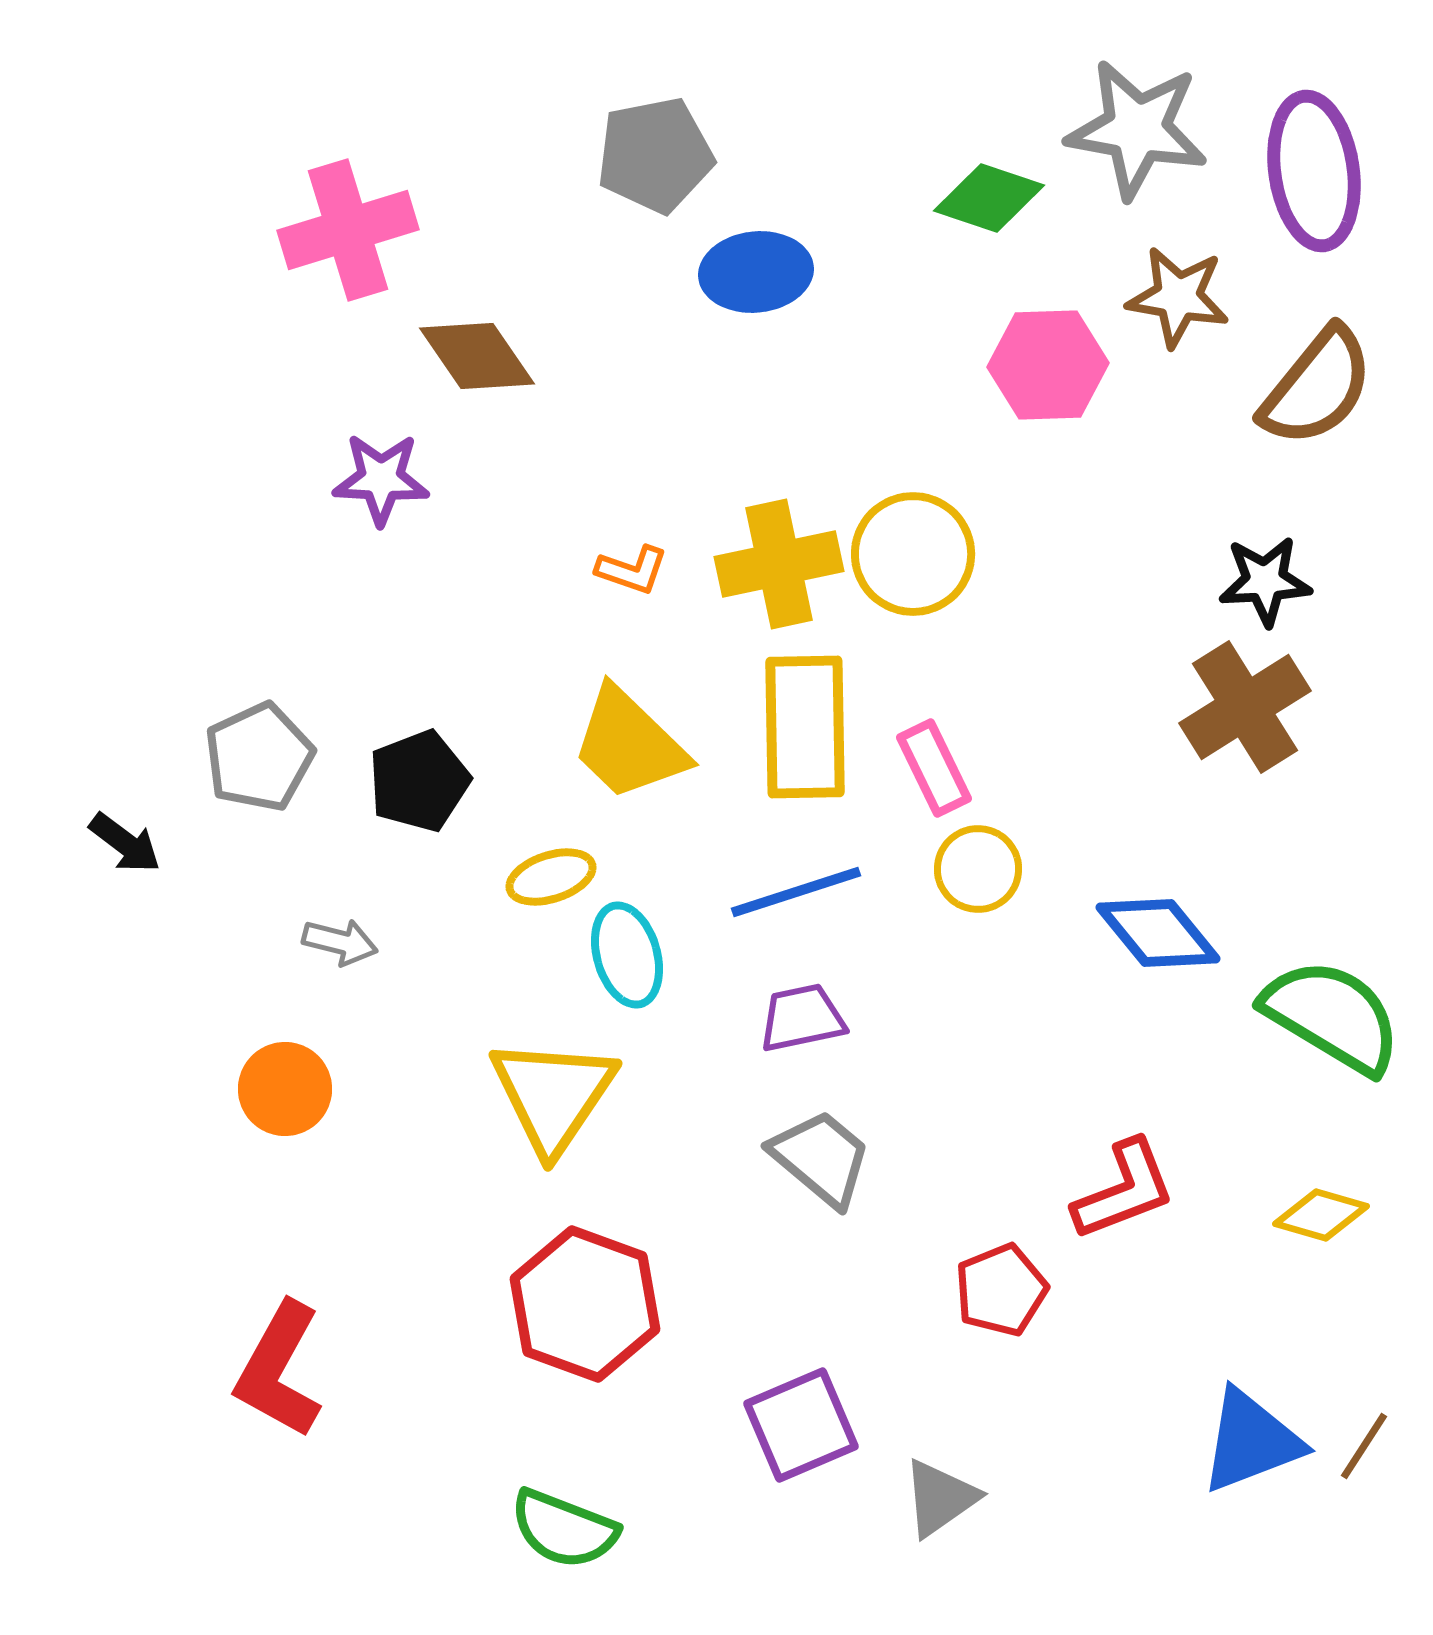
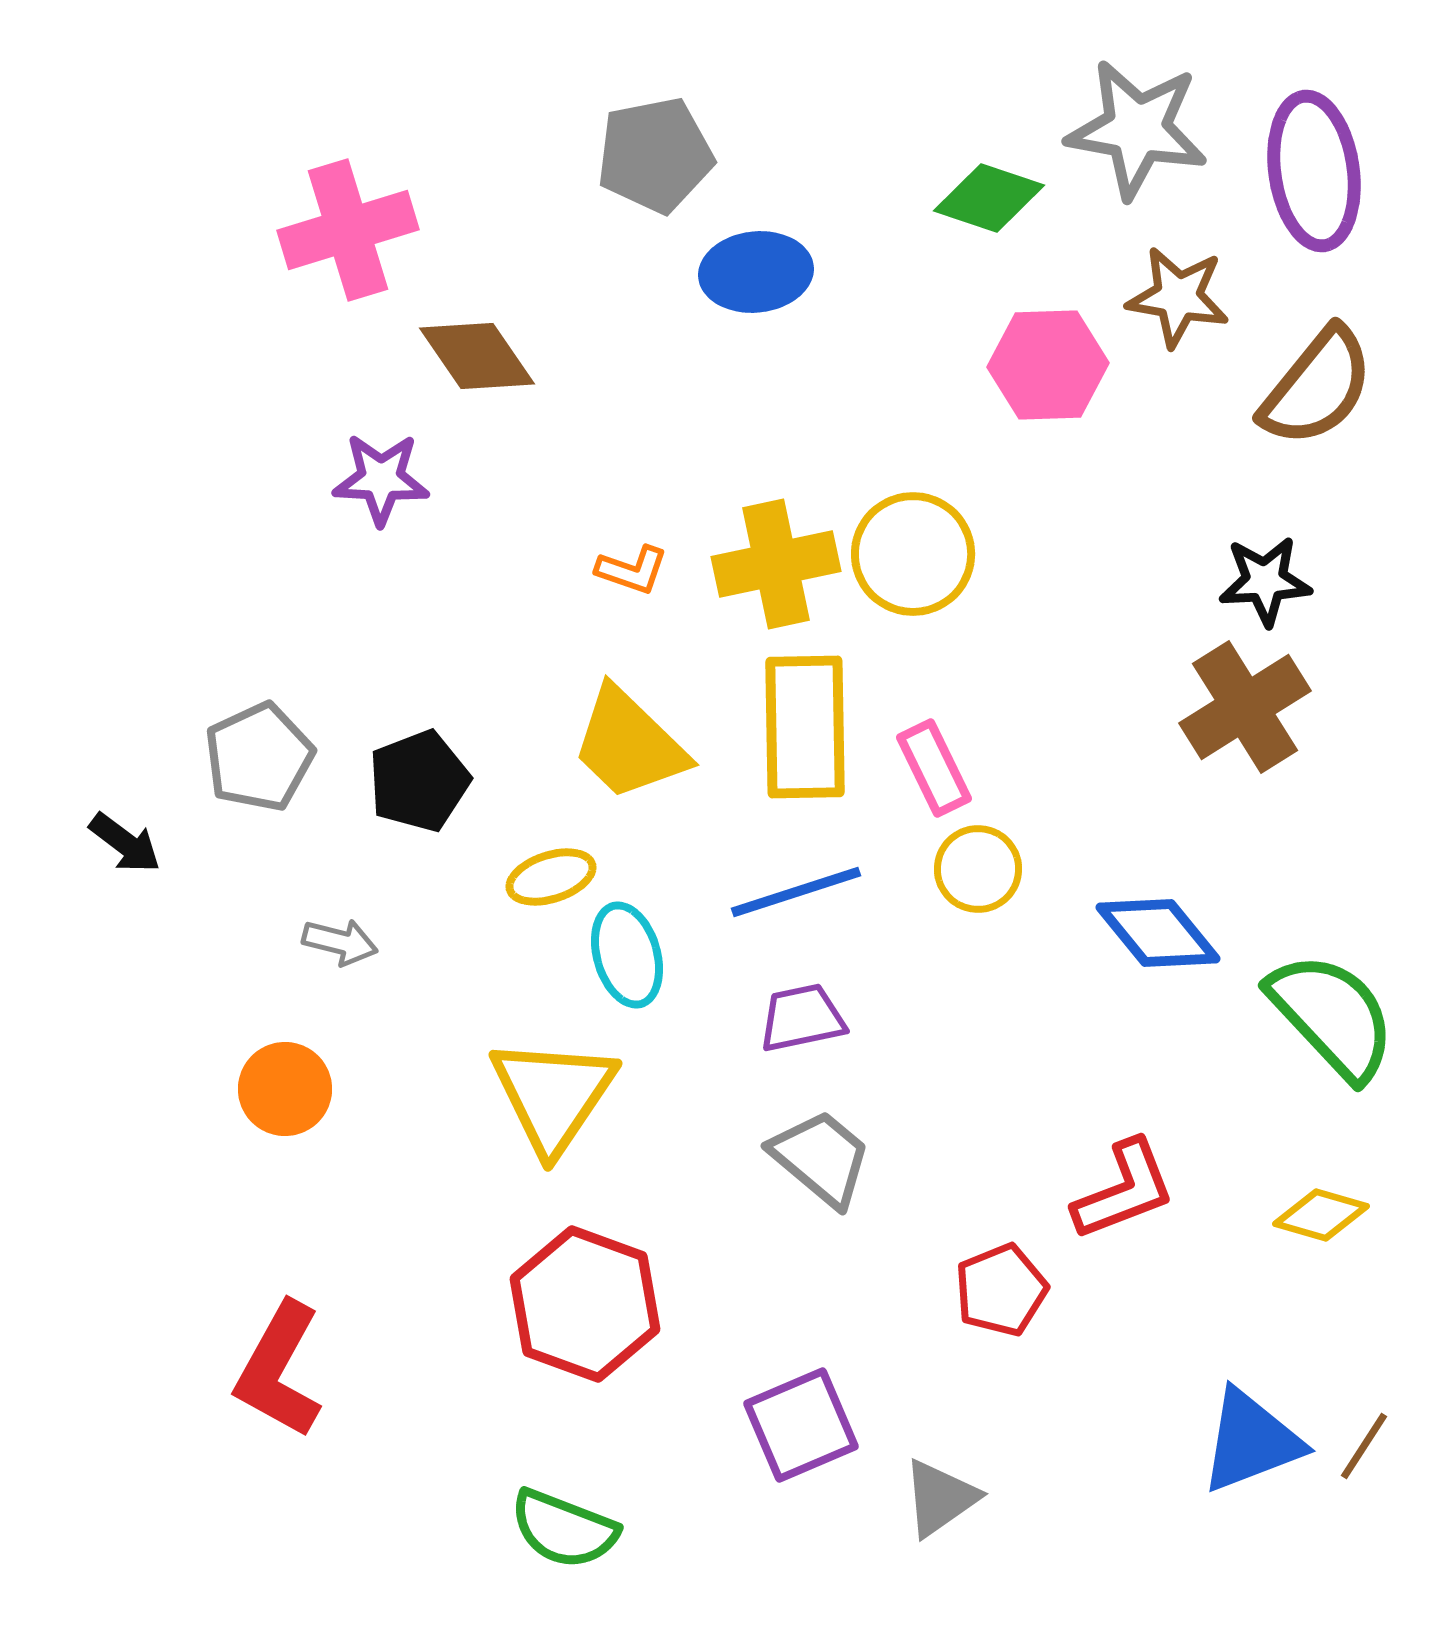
yellow cross at (779, 564): moved 3 px left
green semicircle at (1332, 1016): rotated 16 degrees clockwise
